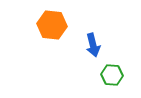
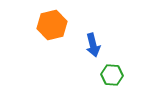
orange hexagon: rotated 20 degrees counterclockwise
